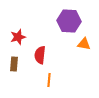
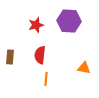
red star: moved 18 px right, 12 px up
orange triangle: moved 24 px down
brown rectangle: moved 4 px left, 7 px up
orange line: moved 3 px left, 1 px up
